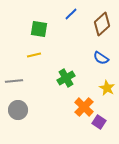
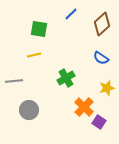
yellow star: rotated 28 degrees clockwise
gray circle: moved 11 px right
